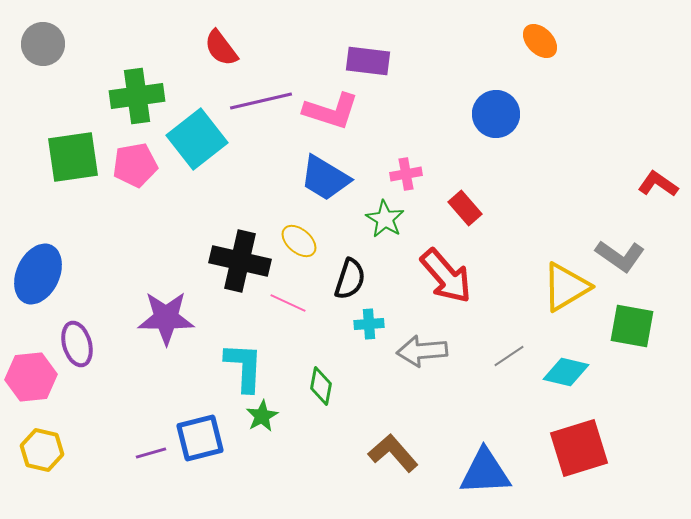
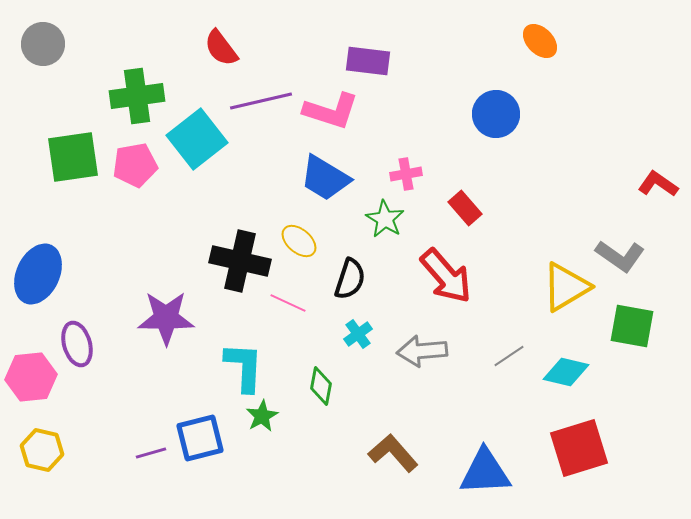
cyan cross at (369, 324): moved 11 px left, 10 px down; rotated 32 degrees counterclockwise
